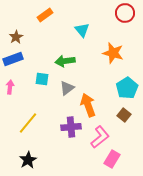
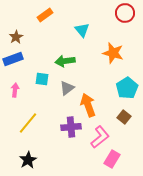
pink arrow: moved 5 px right, 3 px down
brown square: moved 2 px down
